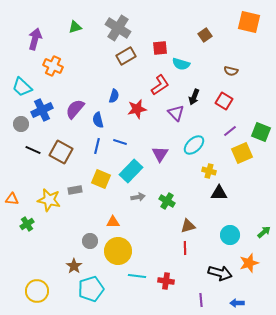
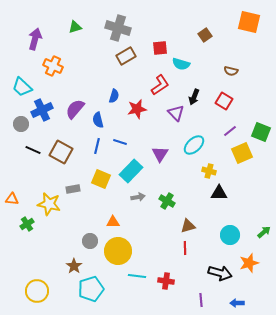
gray cross at (118, 28): rotated 15 degrees counterclockwise
gray rectangle at (75, 190): moved 2 px left, 1 px up
yellow star at (49, 200): moved 4 px down
